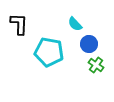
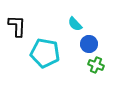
black L-shape: moved 2 px left, 2 px down
cyan pentagon: moved 4 px left, 1 px down
green cross: rotated 14 degrees counterclockwise
